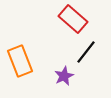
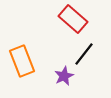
black line: moved 2 px left, 2 px down
orange rectangle: moved 2 px right
